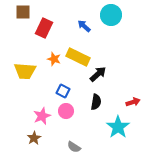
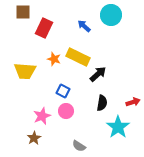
black semicircle: moved 6 px right, 1 px down
gray semicircle: moved 5 px right, 1 px up
